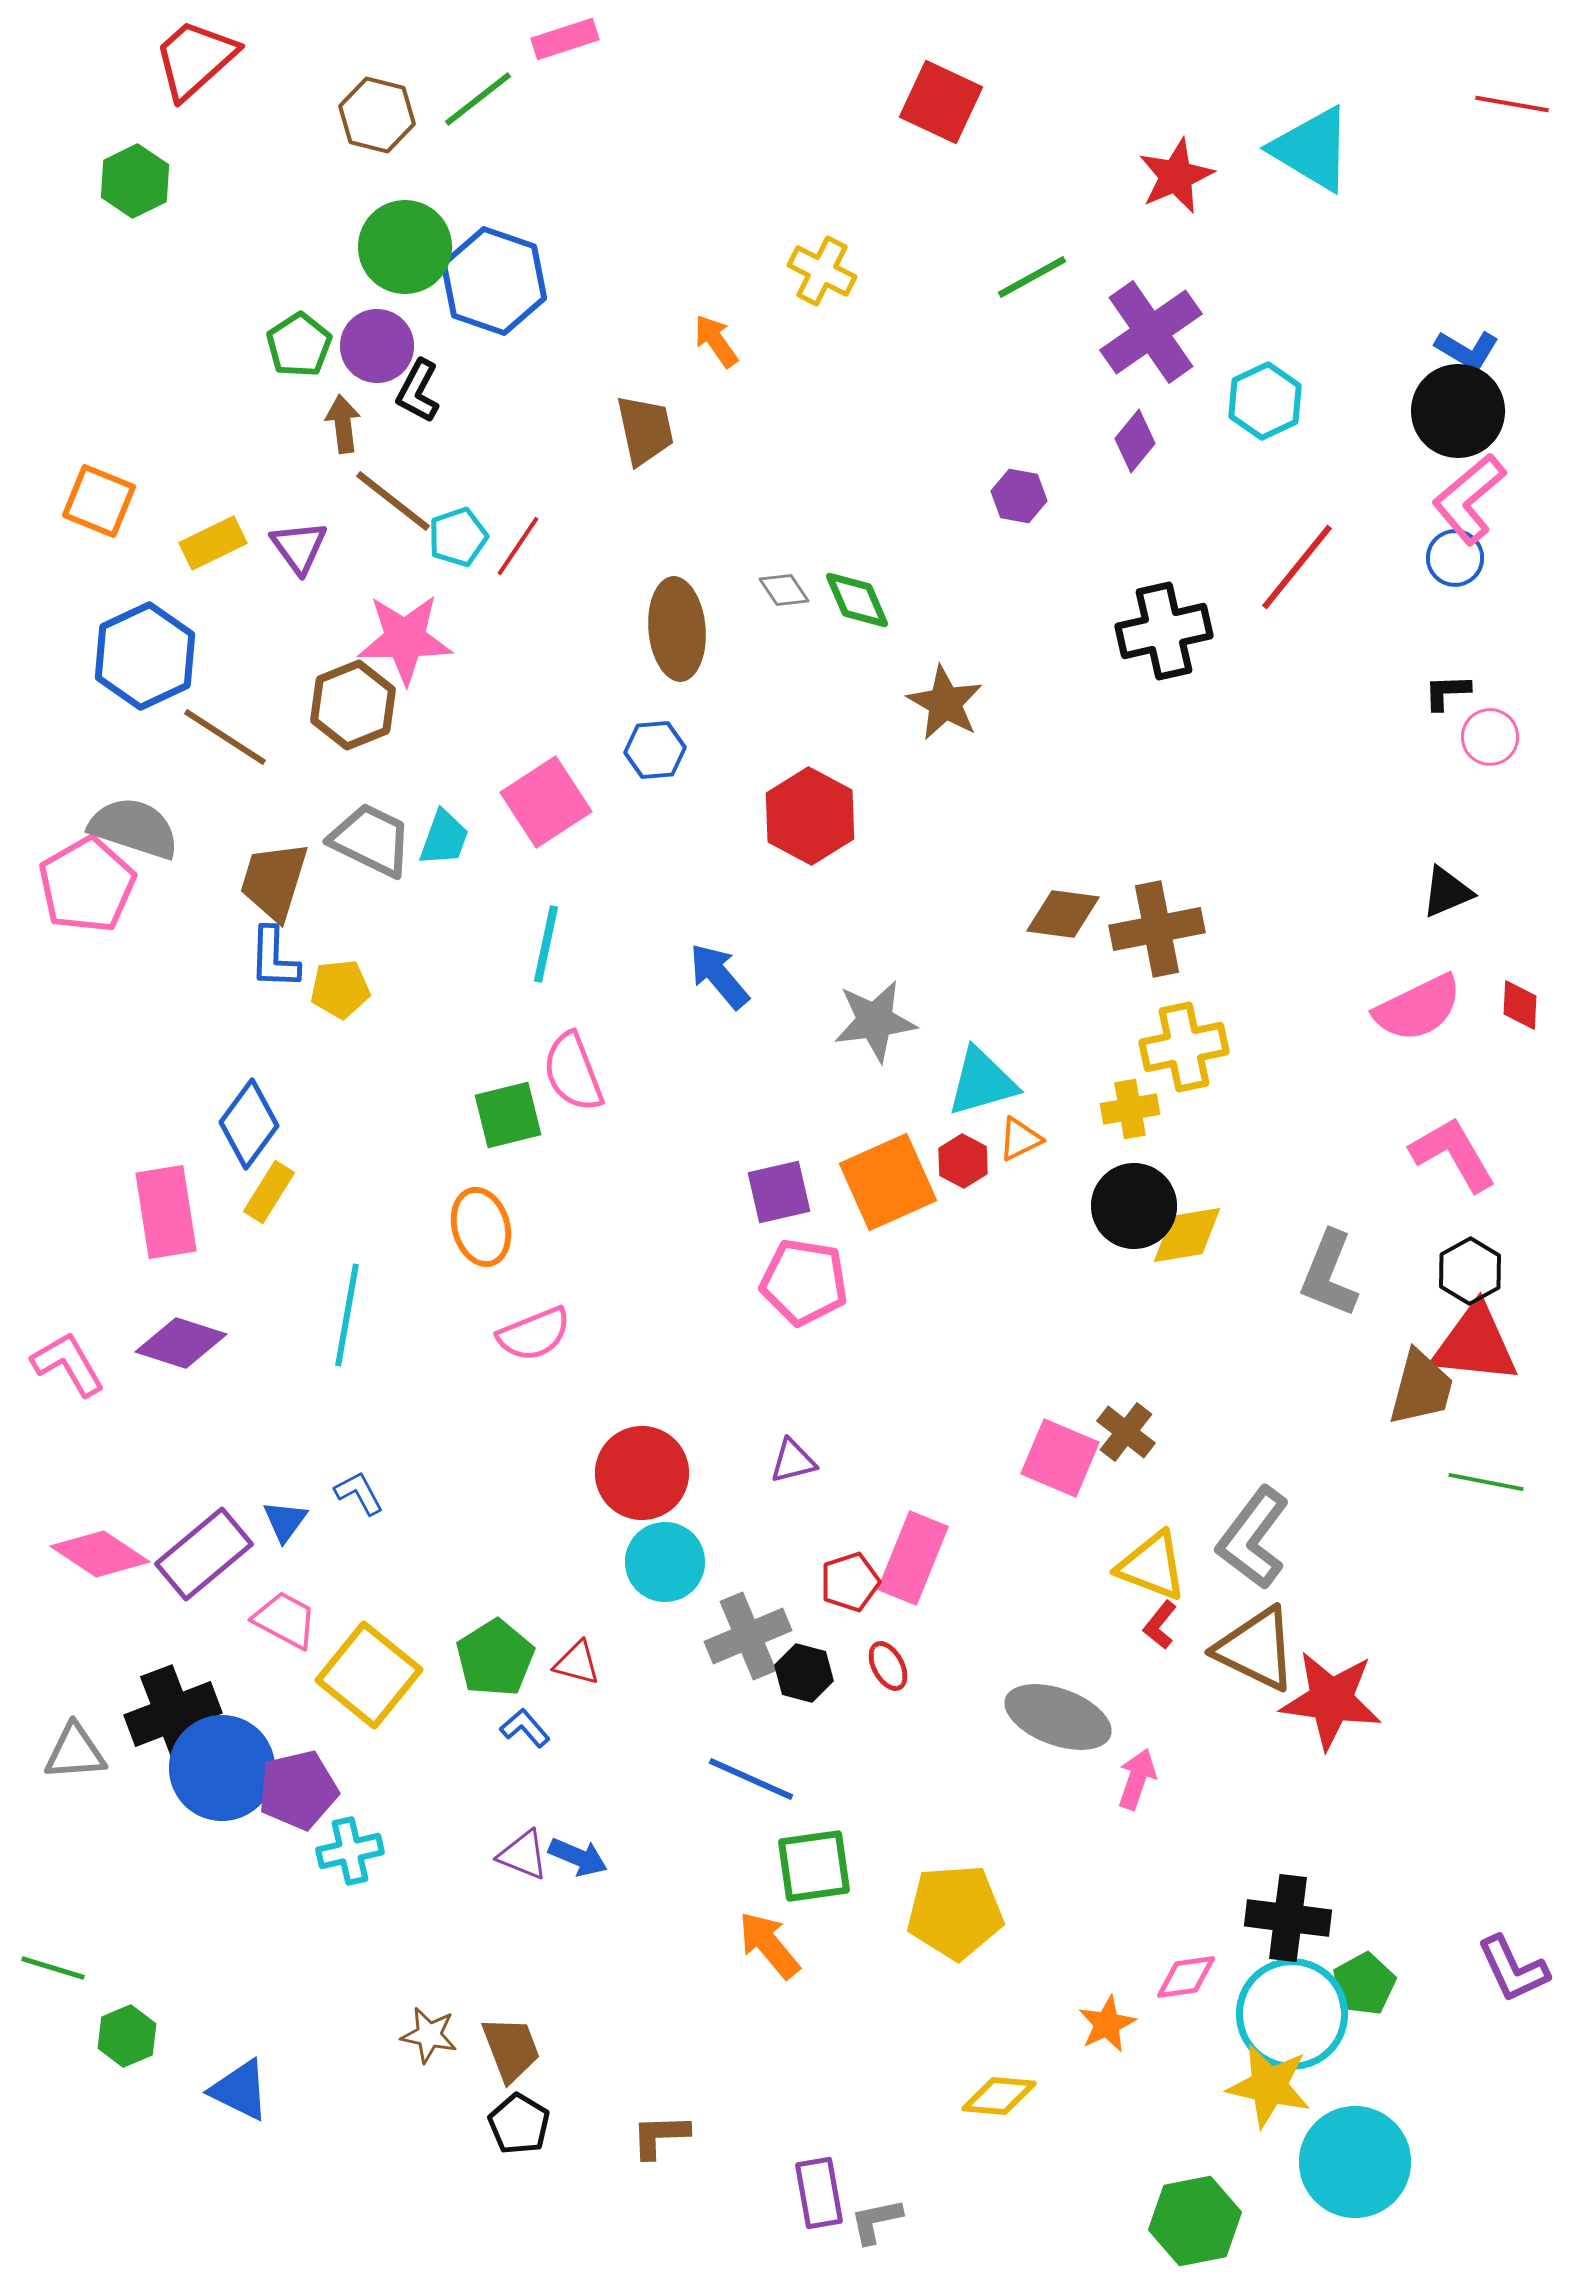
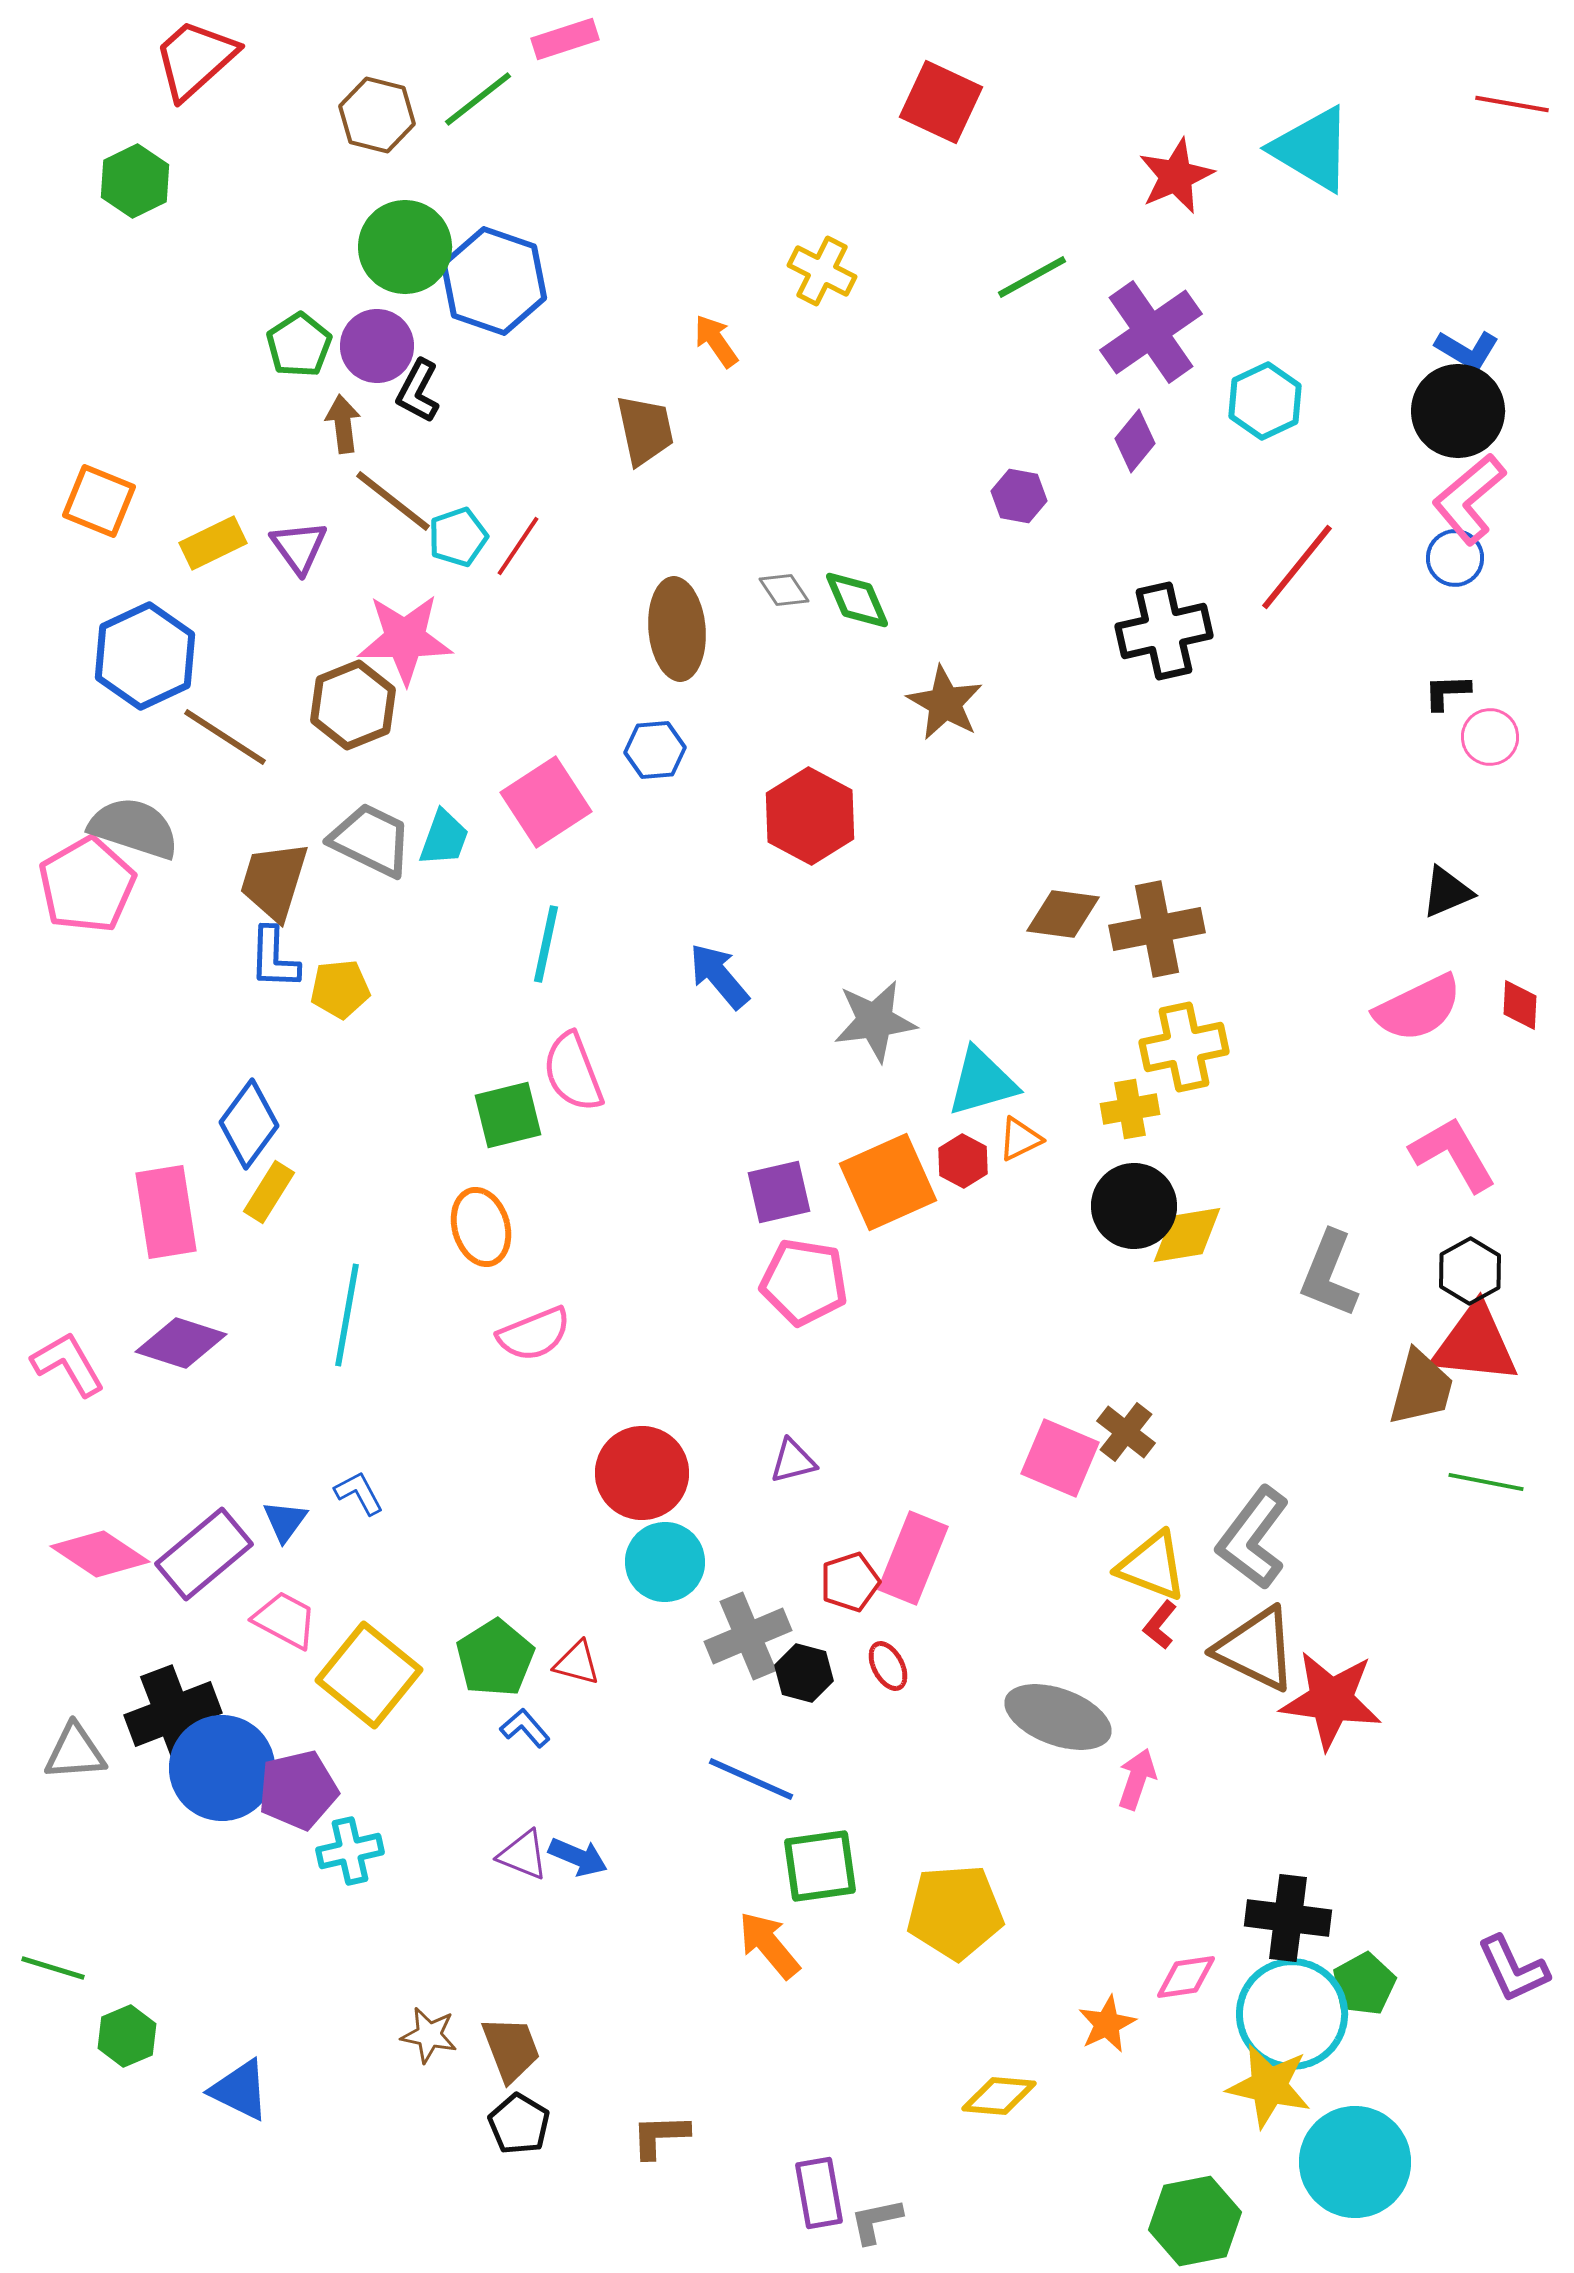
green square at (814, 1866): moved 6 px right
